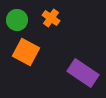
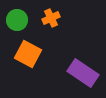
orange cross: rotated 30 degrees clockwise
orange square: moved 2 px right, 2 px down
